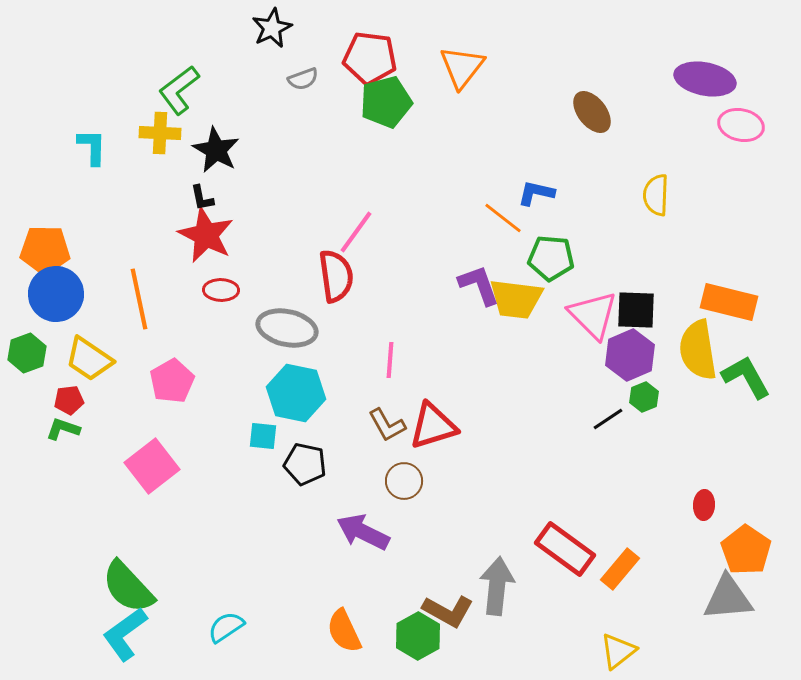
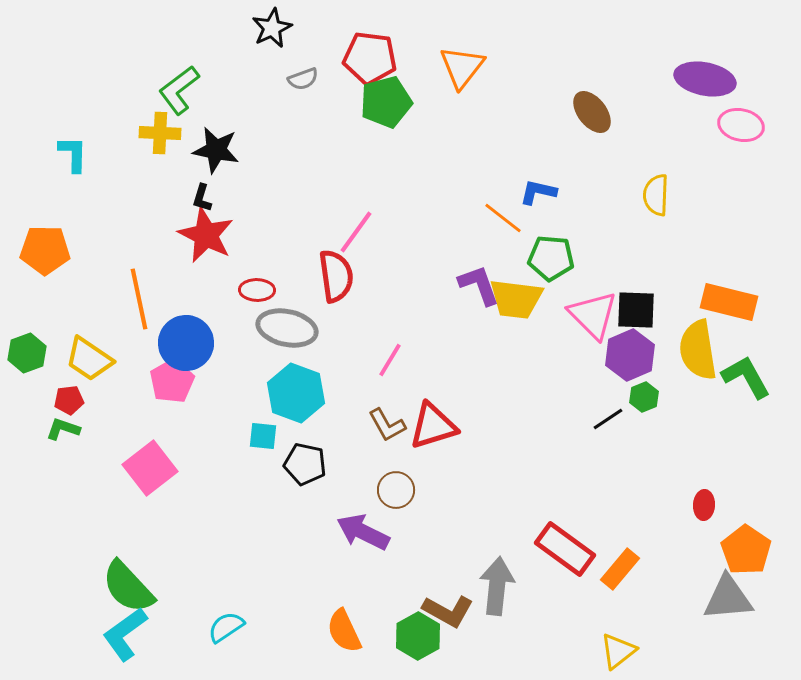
cyan L-shape at (92, 147): moved 19 px left, 7 px down
black star at (216, 150): rotated 18 degrees counterclockwise
blue L-shape at (536, 193): moved 2 px right, 1 px up
black L-shape at (202, 198): rotated 28 degrees clockwise
red ellipse at (221, 290): moved 36 px right
blue circle at (56, 294): moved 130 px right, 49 px down
pink line at (390, 360): rotated 27 degrees clockwise
cyan hexagon at (296, 393): rotated 8 degrees clockwise
pink square at (152, 466): moved 2 px left, 2 px down
brown circle at (404, 481): moved 8 px left, 9 px down
